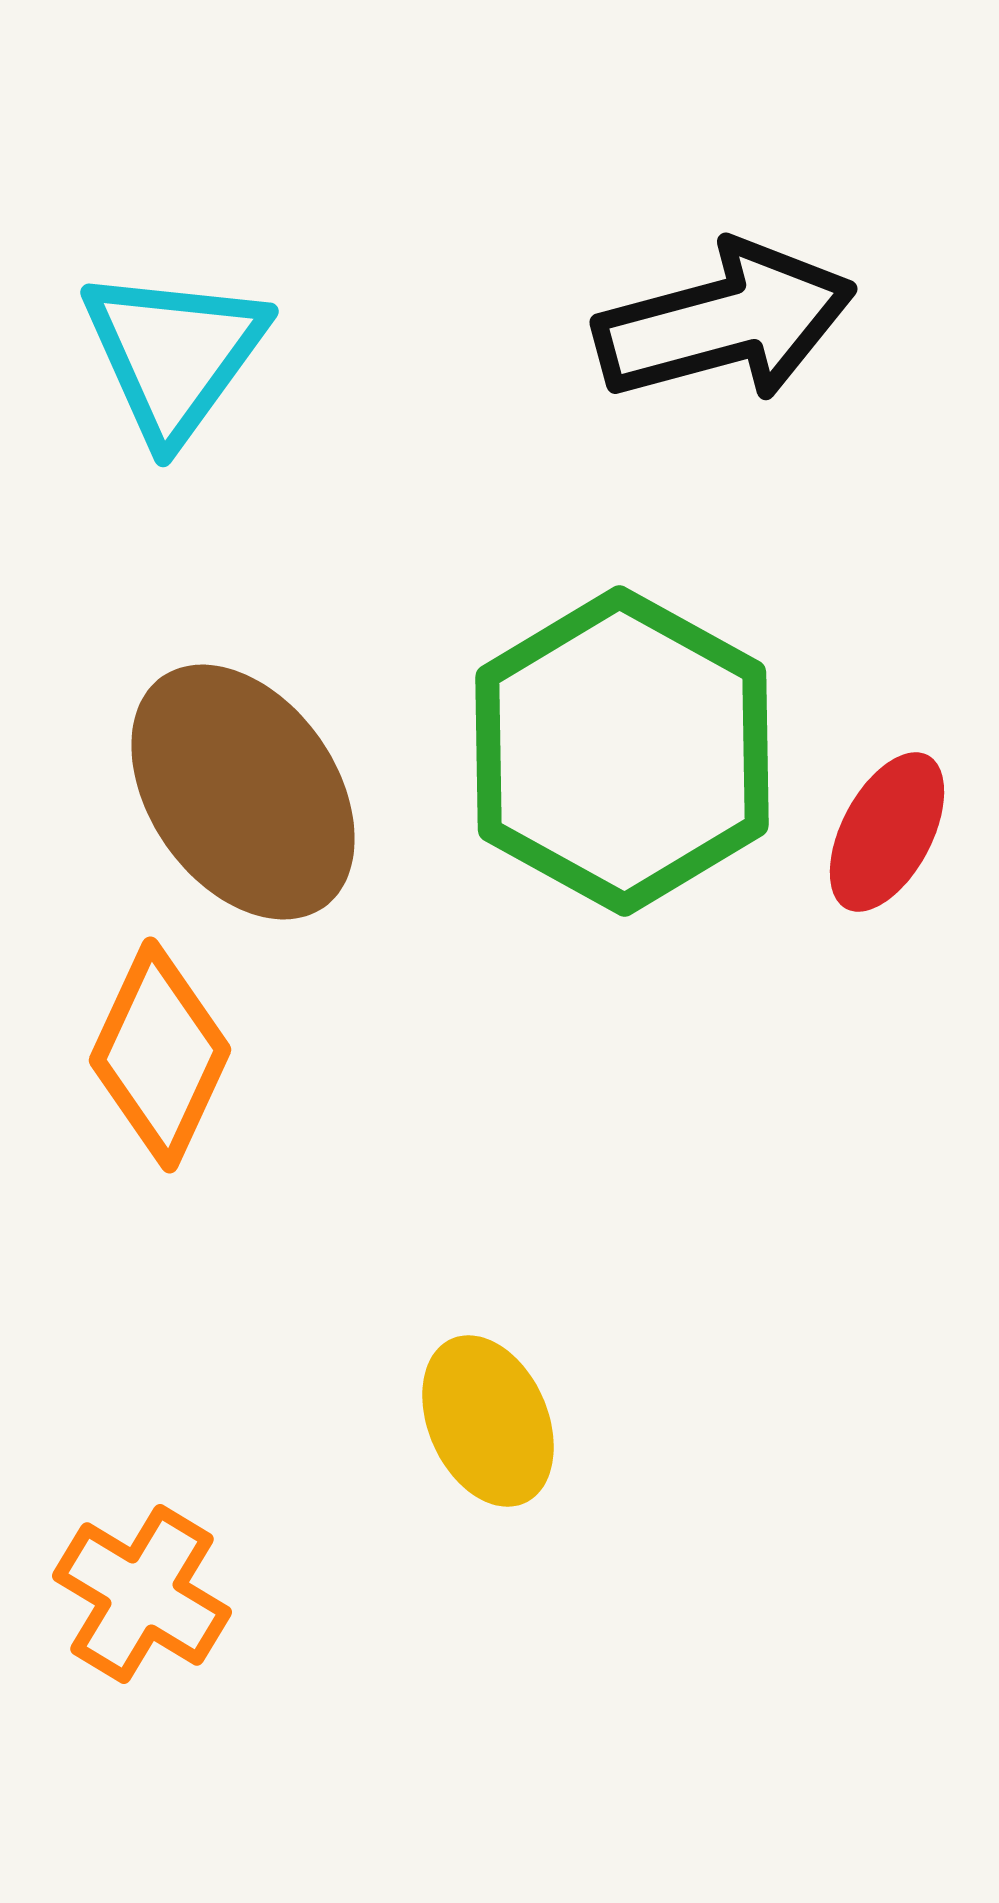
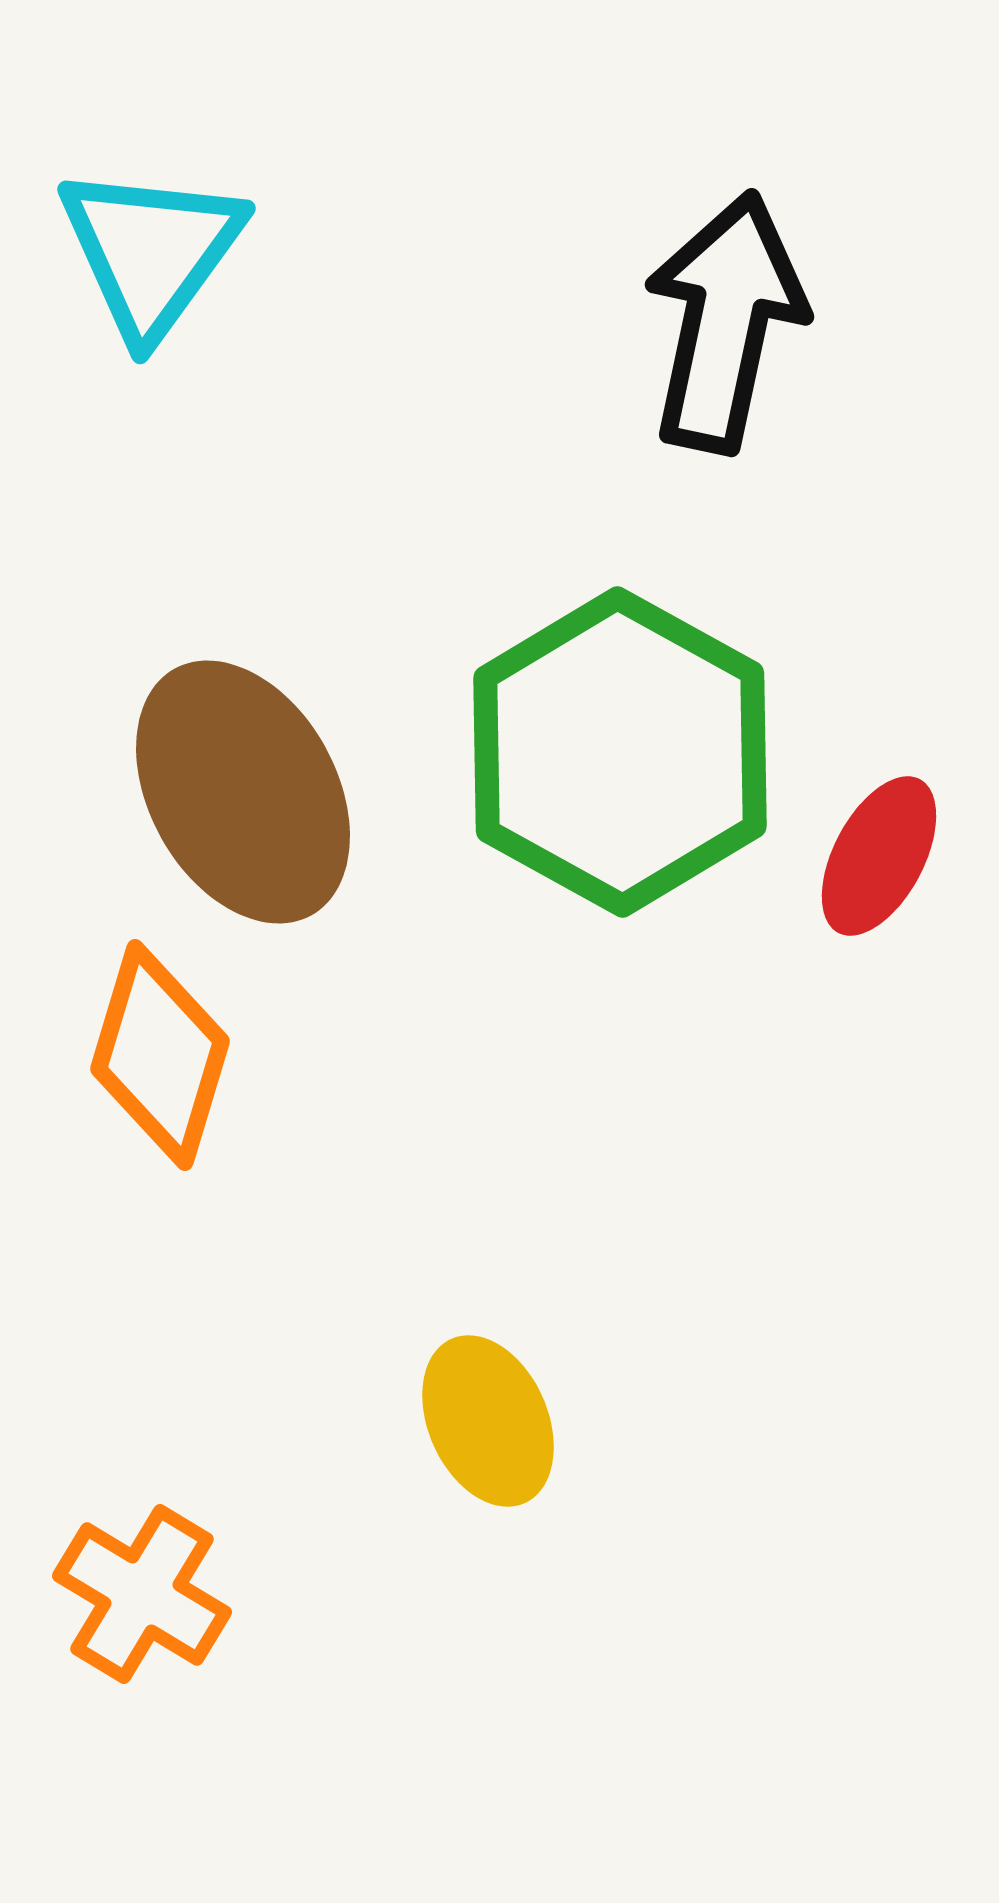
black arrow: rotated 63 degrees counterclockwise
cyan triangle: moved 23 px left, 103 px up
green hexagon: moved 2 px left, 1 px down
brown ellipse: rotated 6 degrees clockwise
red ellipse: moved 8 px left, 24 px down
orange diamond: rotated 8 degrees counterclockwise
